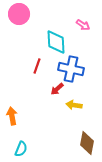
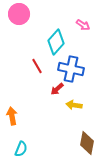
cyan diamond: rotated 45 degrees clockwise
red line: rotated 49 degrees counterclockwise
